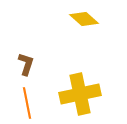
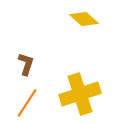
yellow cross: rotated 6 degrees counterclockwise
orange line: rotated 44 degrees clockwise
